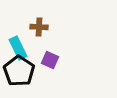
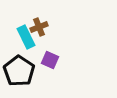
brown cross: rotated 24 degrees counterclockwise
cyan rectangle: moved 8 px right, 11 px up
